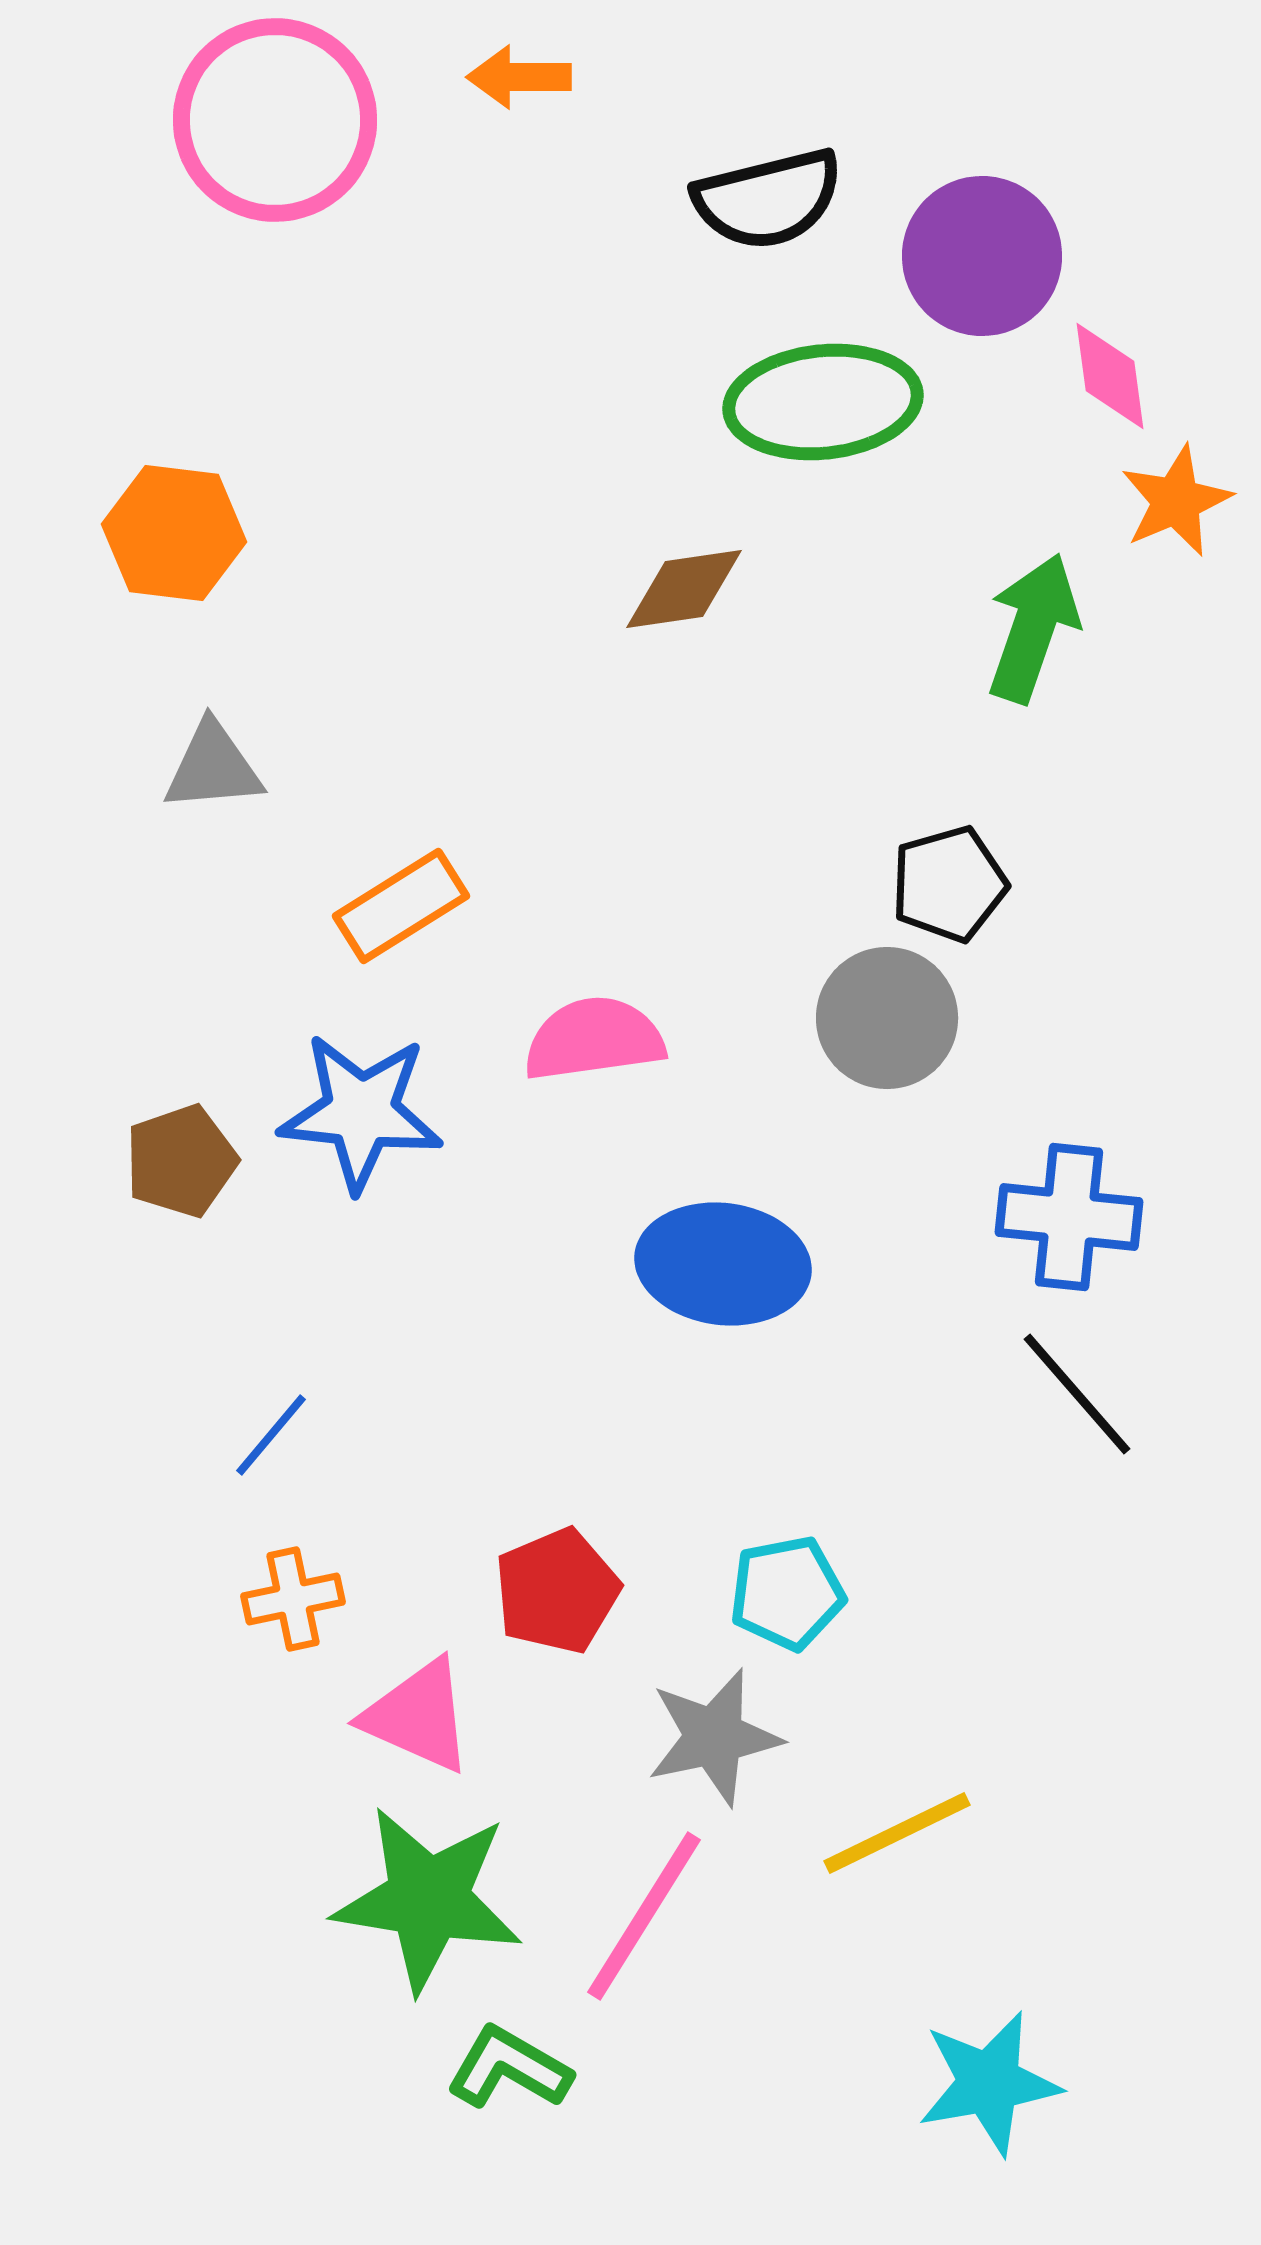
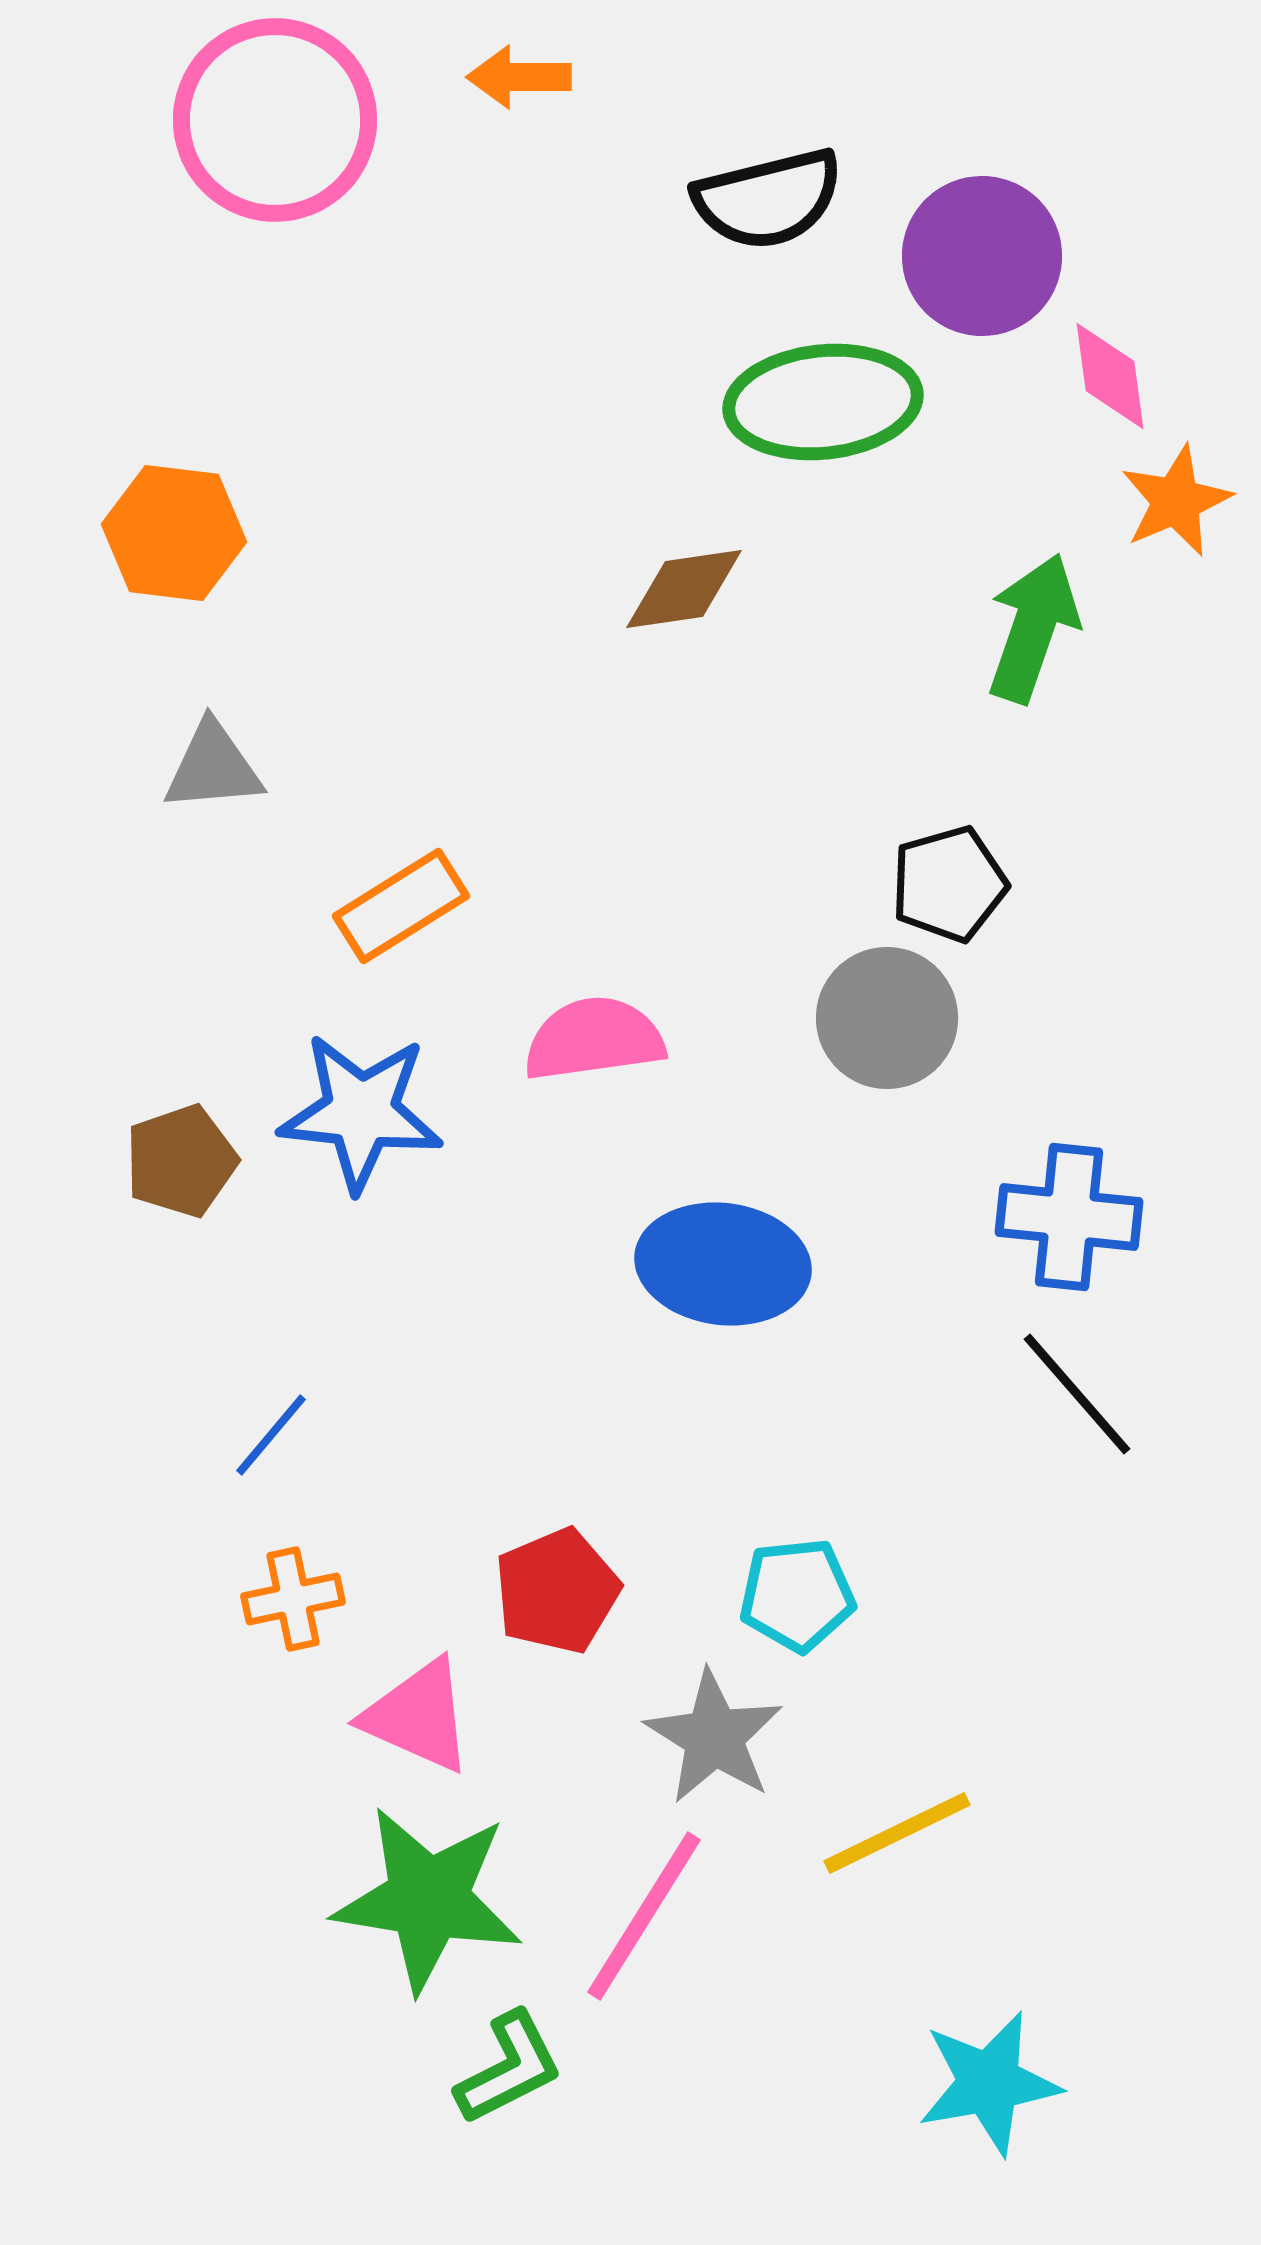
cyan pentagon: moved 10 px right, 2 px down; rotated 5 degrees clockwise
gray star: rotated 28 degrees counterclockwise
green L-shape: rotated 123 degrees clockwise
